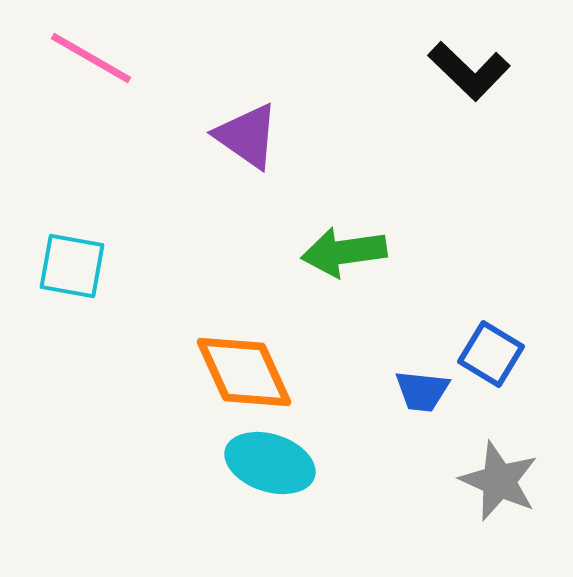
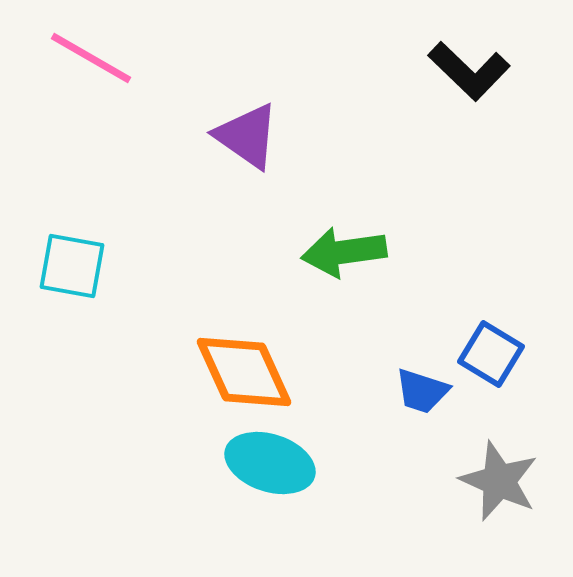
blue trapezoid: rotated 12 degrees clockwise
